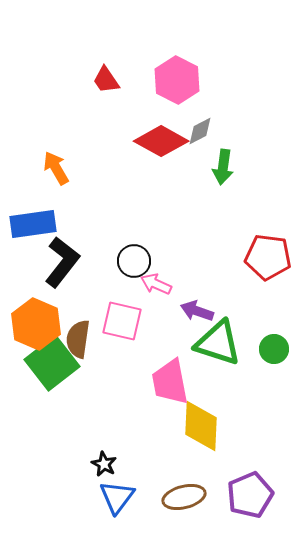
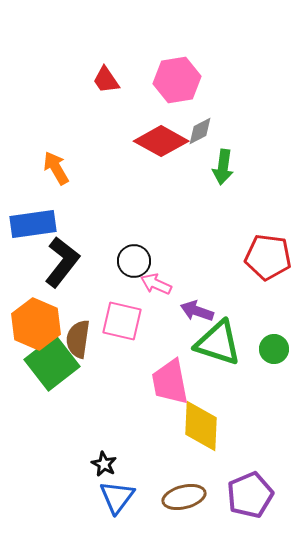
pink hexagon: rotated 24 degrees clockwise
